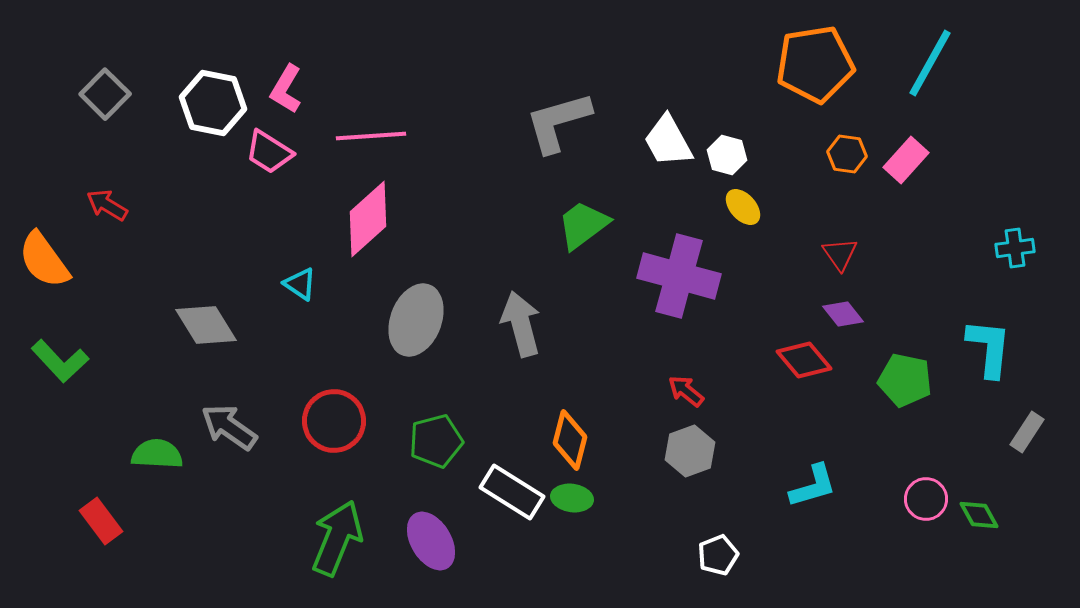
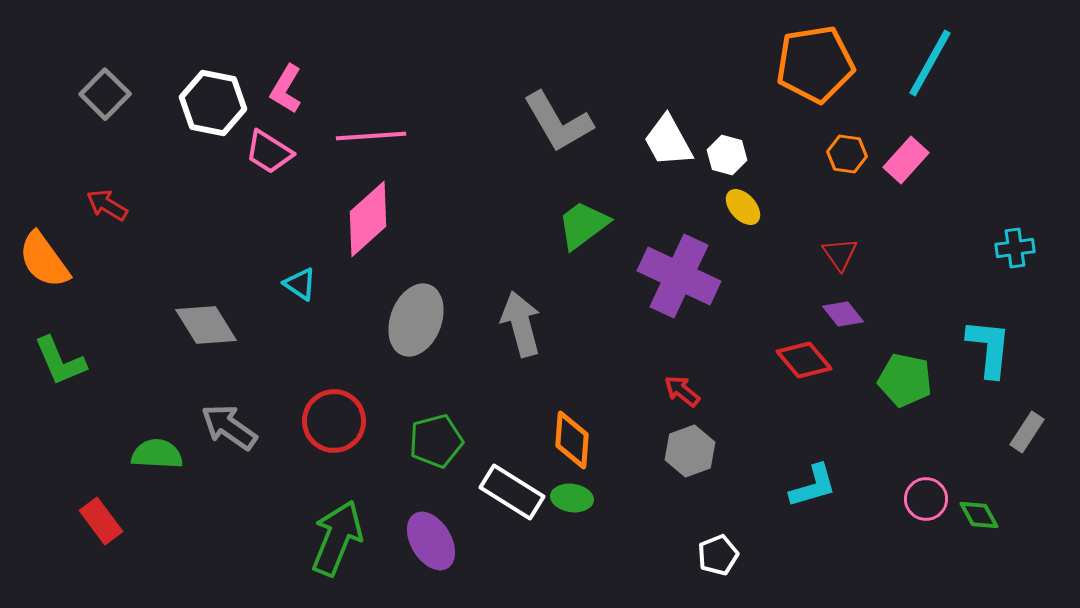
gray L-shape at (558, 122): rotated 104 degrees counterclockwise
purple cross at (679, 276): rotated 10 degrees clockwise
green L-shape at (60, 361): rotated 20 degrees clockwise
red arrow at (686, 391): moved 4 px left
orange diamond at (570, 440): moved 2 px right; rotated 10 degrees counterclockwise
